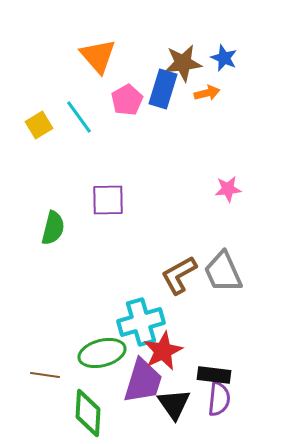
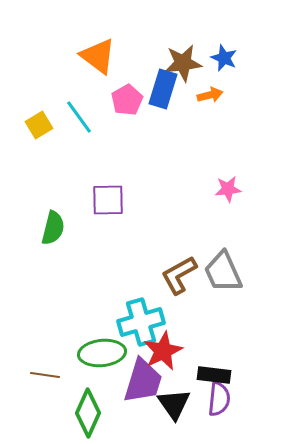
orange triangle: rotated 12 degrees counterclockwise
orange arrow: moved 3 px right, 2 px down
green ellipse: rotated 9 degrees clockwise
green diamond: rotated 21 degrees clockwise
